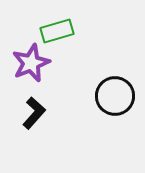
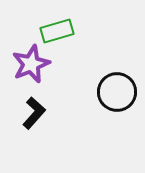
purple star: moved 1 px down
black circle: moved 2 px right, 4 px up
